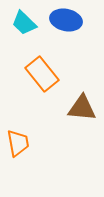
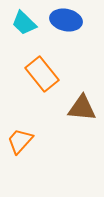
orange trapezoid: moved 2 px right, 2 px up; rotated 128 degrees counterclockwise
